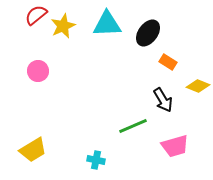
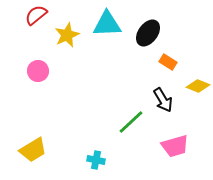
yellow star: moved 4 px right, 9 px down
green line: moved 2 px left, 4 px up; rotated 20 degrees counterclockwise
